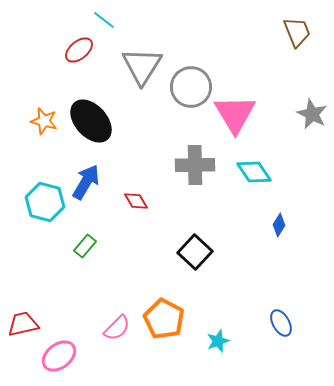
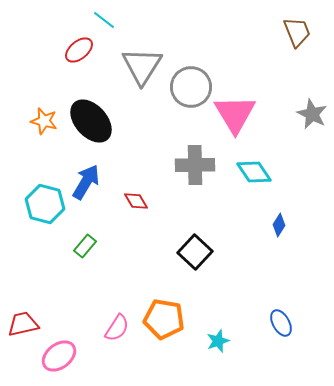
cyan hexagon: moved 2 px down
orange pentagon: rotated 18 degrees counterclockwise
pink semicircle: rotated 12 degrees counterclockwise
